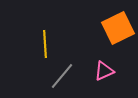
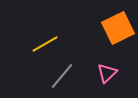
yellow line: rotated 64 degrees clockwise
pink triangle: moved 3 px right, 2 px down; rotated 20 degrees counterclockwise
